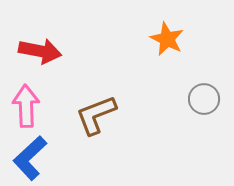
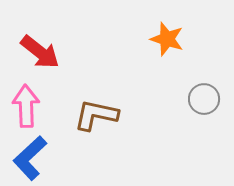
orange star: rotated 8 degrees counterclockwise
red arrow: moved 1 px down; rotated 27 degrees clockwise
brown L-shape: rotated 33 degrees clockwise
